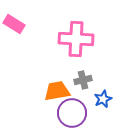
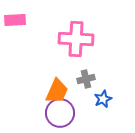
pink rectangle: moved 1 px right, 4 px up; rotated 35 degrees counterclockwise
gray cross: moved 3 px right, 1 px up
orange trapezoid: rotated 124 degrees clockwise
purple circle: moved 12 px left
